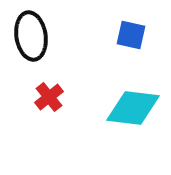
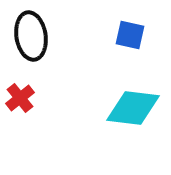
blue square: moved 1 px left
red cross: moved 29 px left, 1 px down
